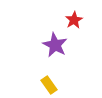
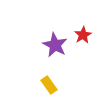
red star: moved 9 px right, 15 px down
